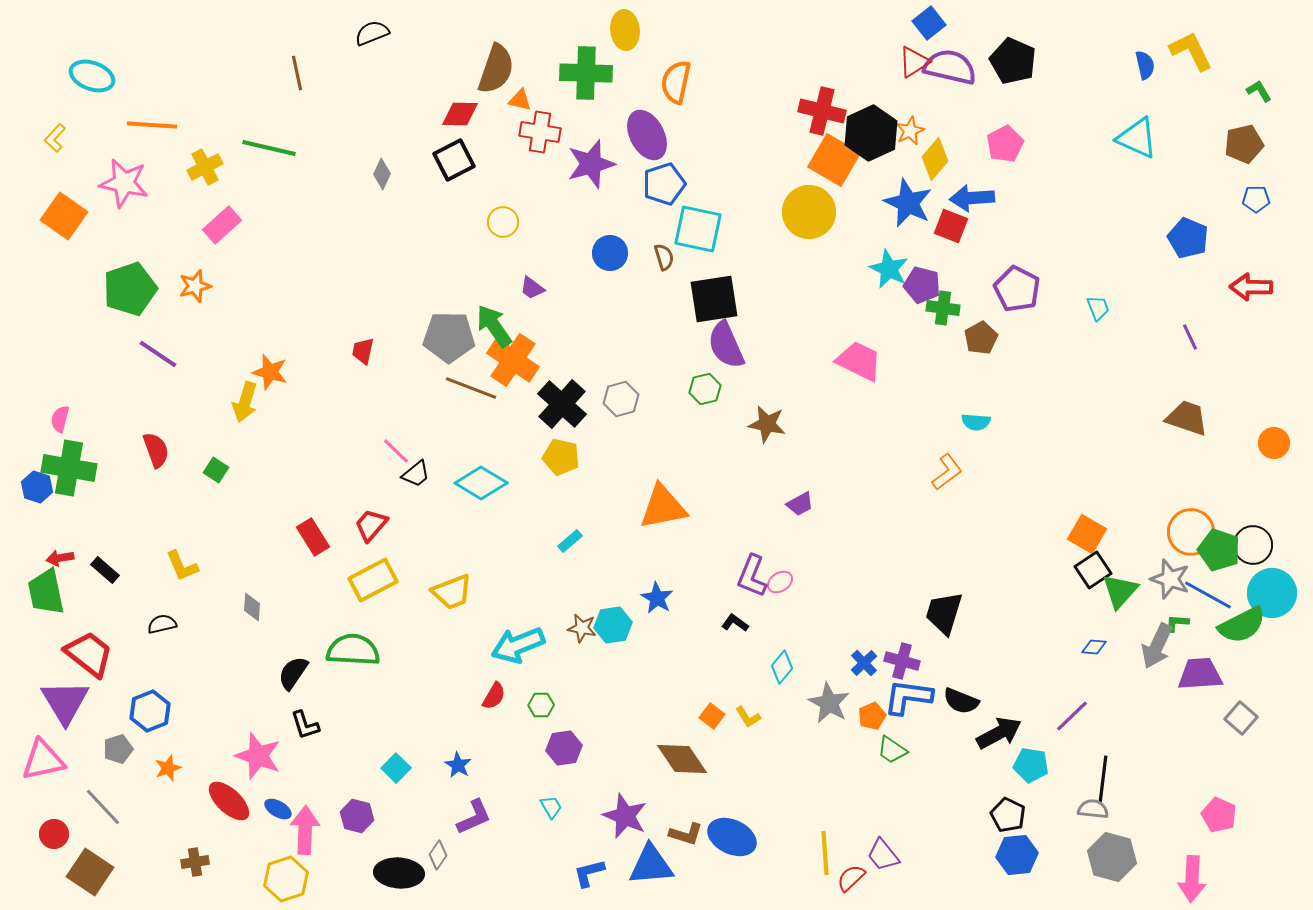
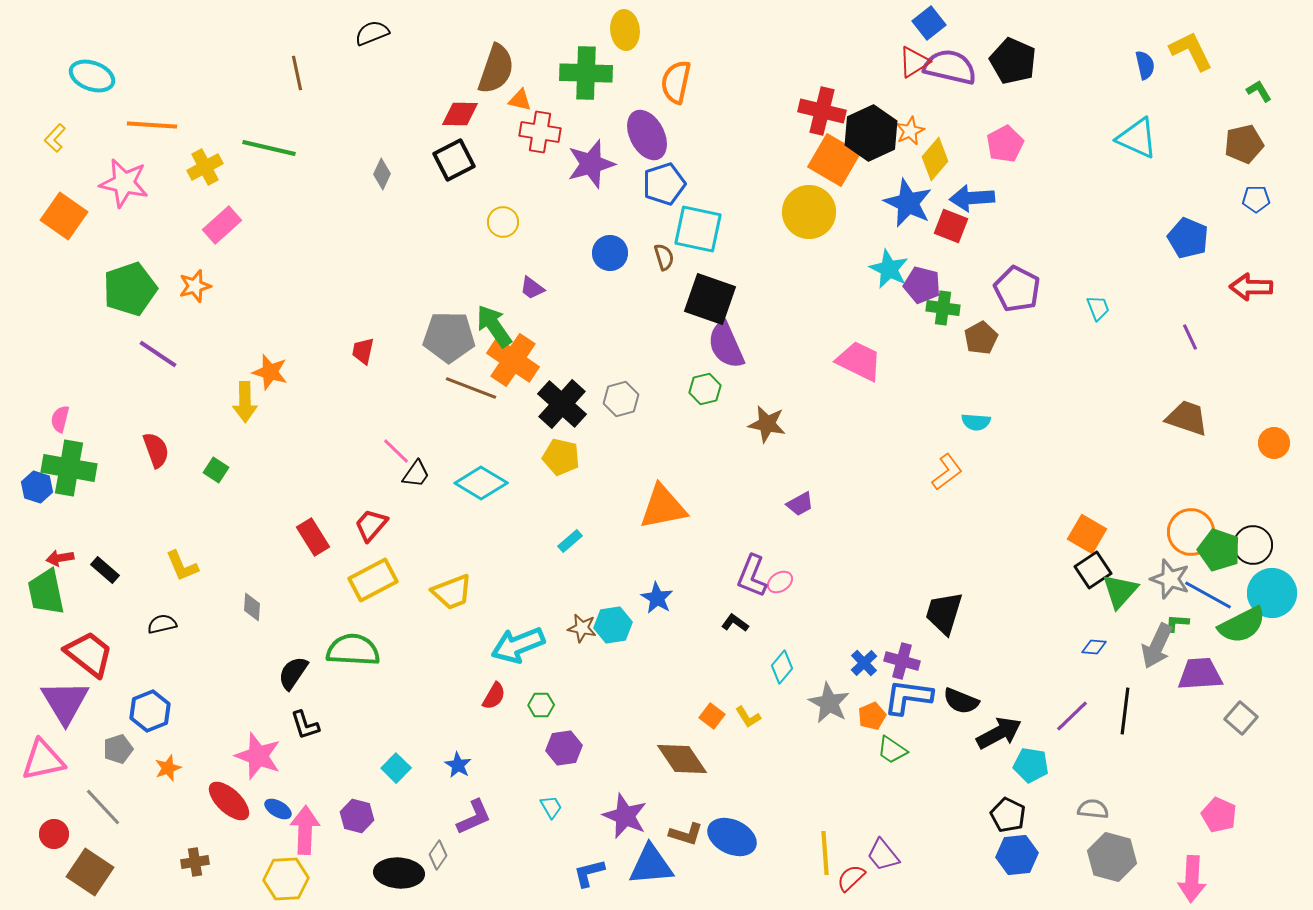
black square at (714, 299): moved 4 px left; rotated 28 degrees clockwise
yellow arrow at (245, 402): rotated 18 degrees counterclockwise
black trapezoid at (416, 474): rotated 16 degrees counterclockwise
black line at (1103, 779): moved 22 px right, 68 px up
yellow hexagon at (286, 879): rotated 15 degrees clockwise
